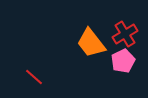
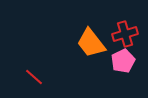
red cross: rotated 15 degrees clockwise
